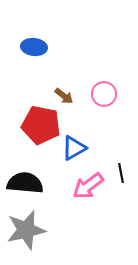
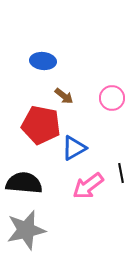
blue ellipse: moved 9 px right, 14 px down
pink circle: moved 8 px right, 4 px down
black semicircle: moved 1 px left
